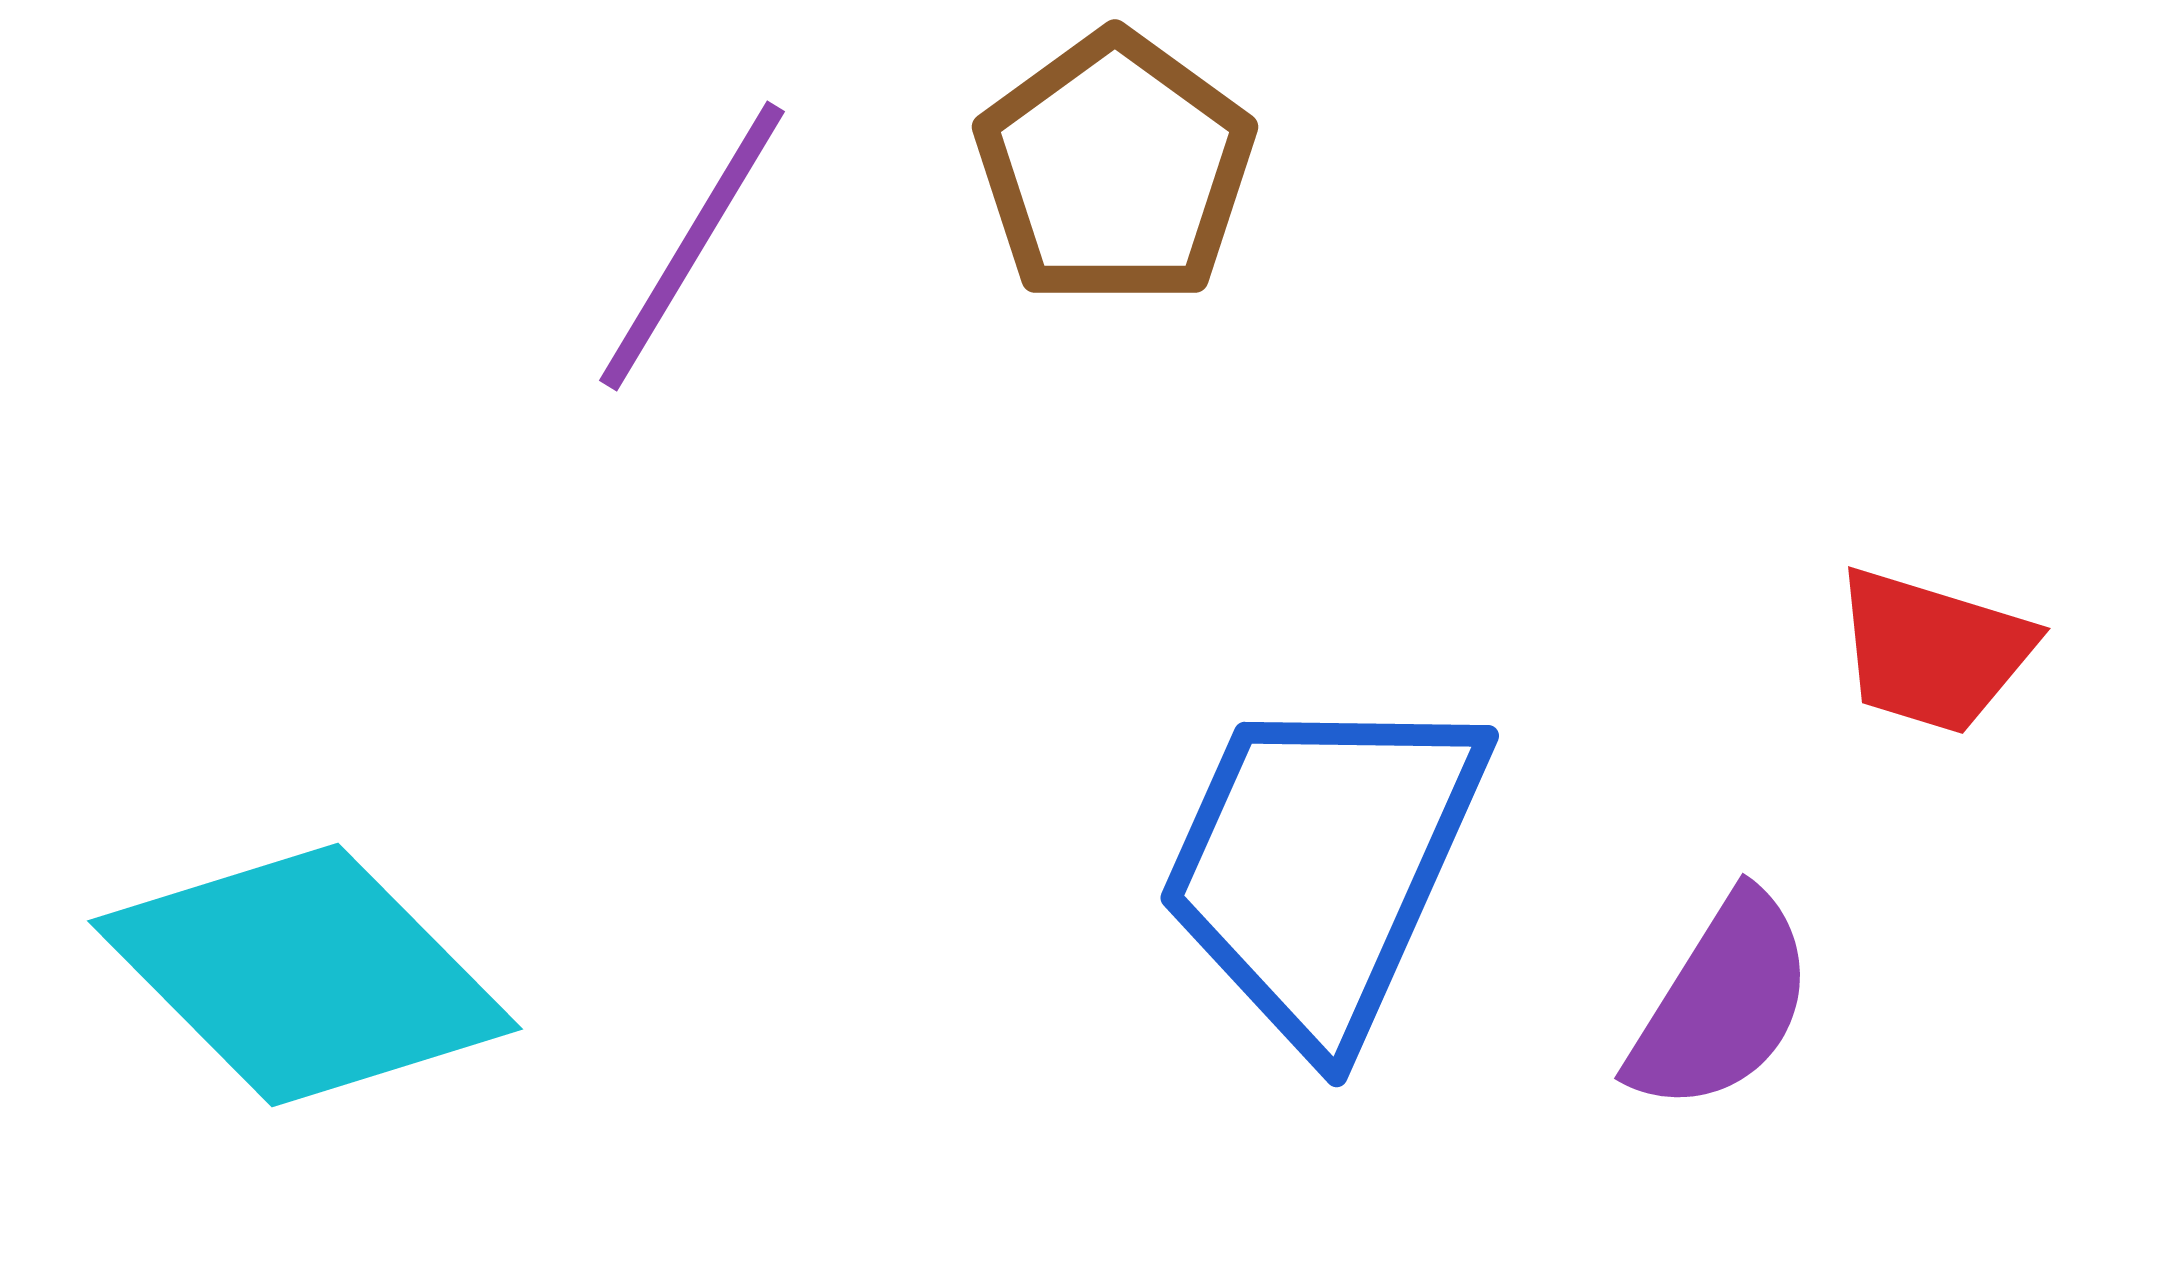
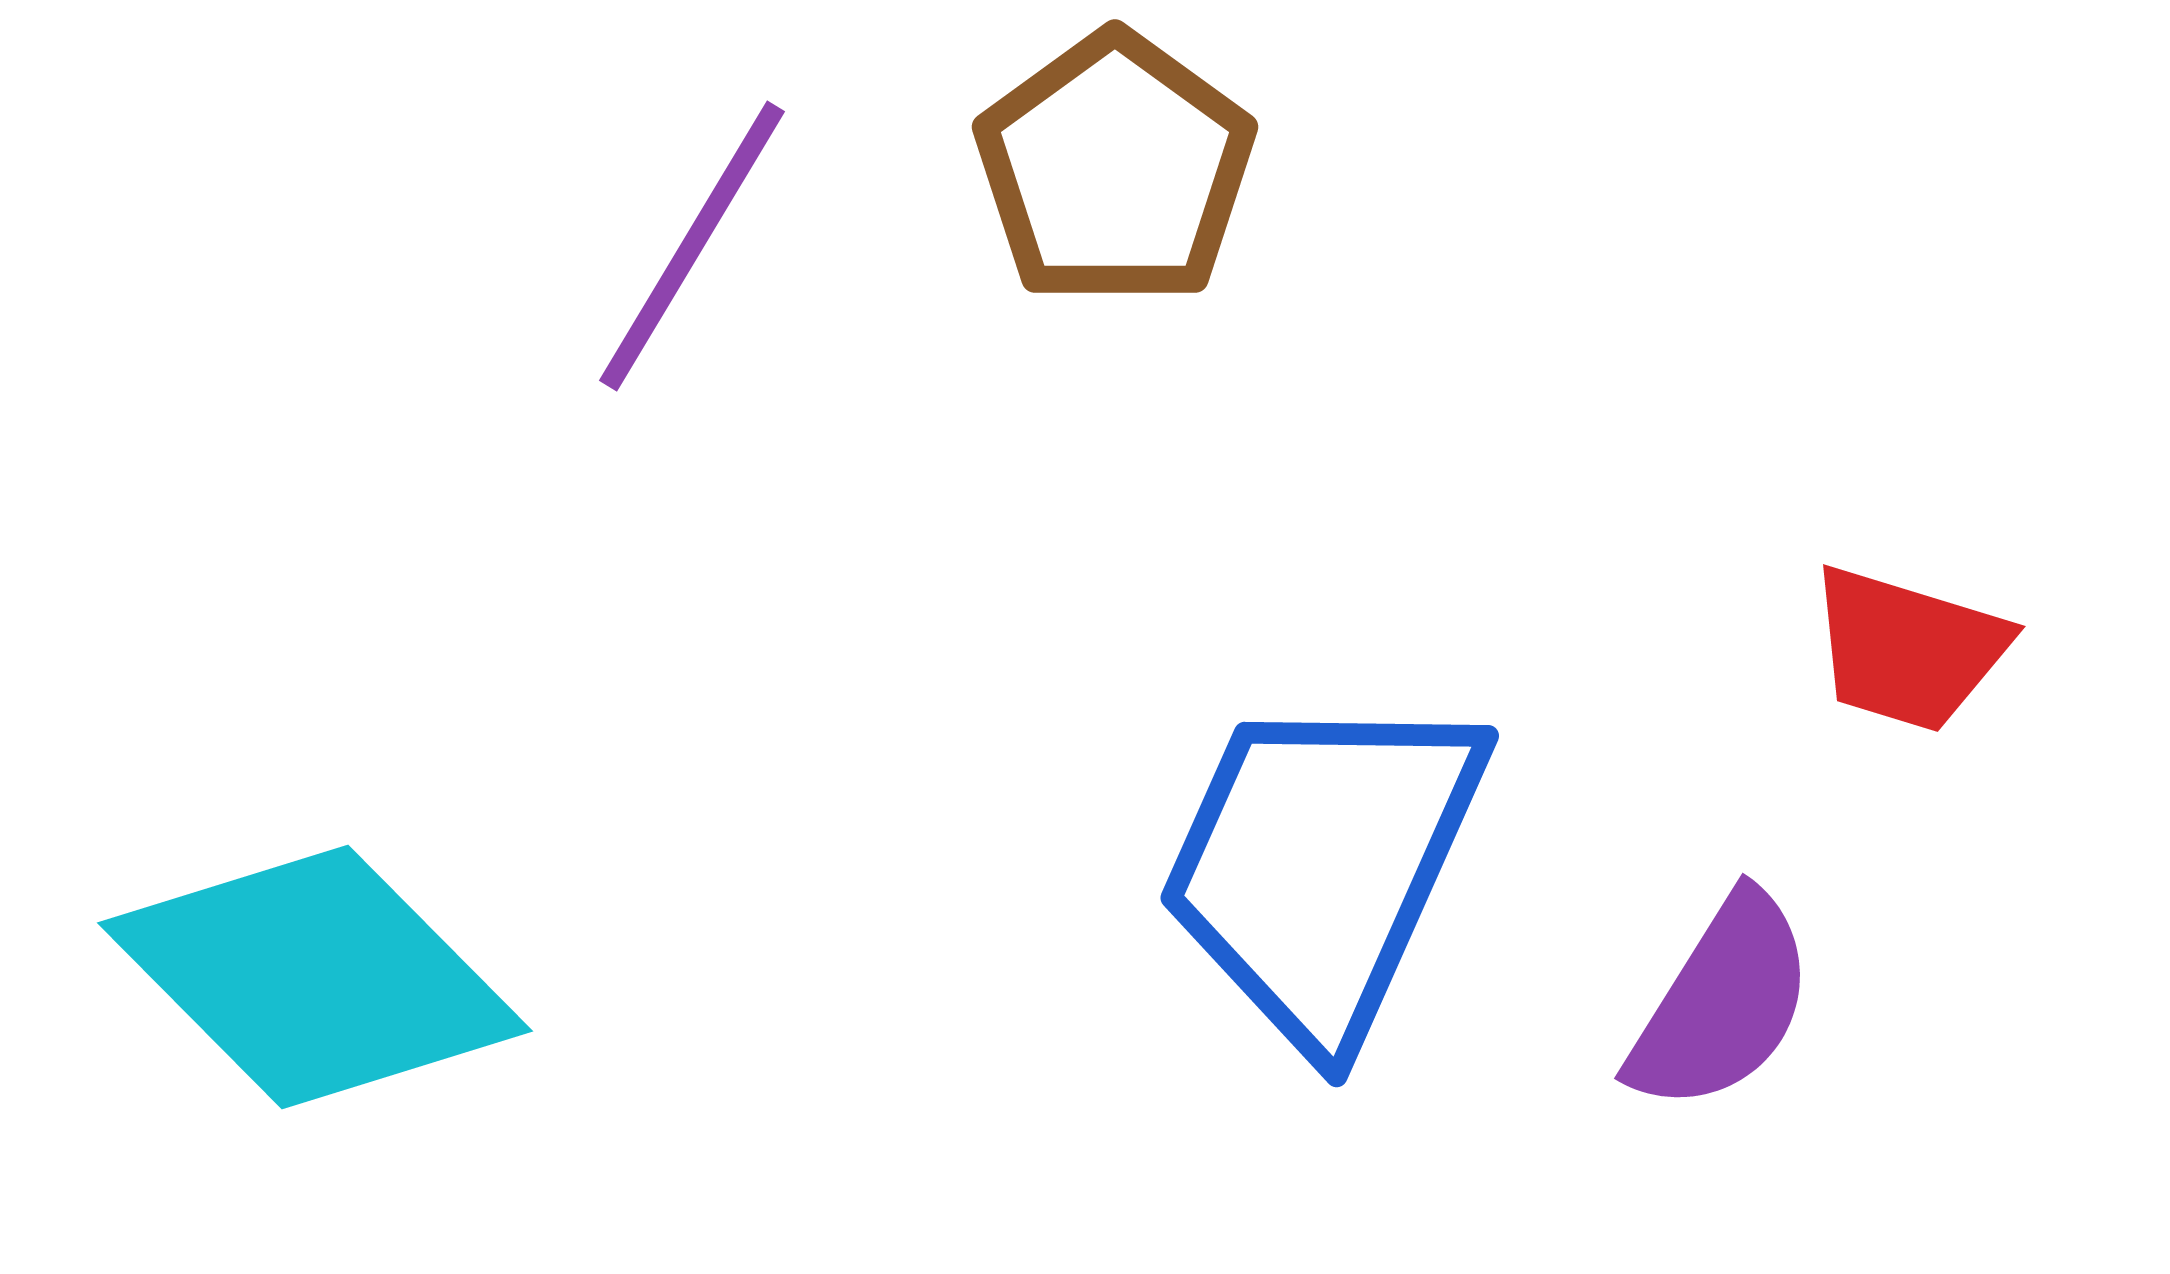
red trapezoid: moved 25 px left, 2 px up
cyan diamond: moved 10 px right, 2 px down
